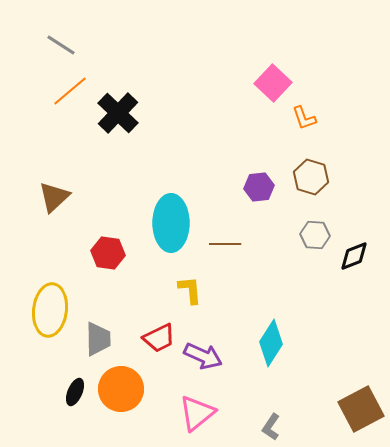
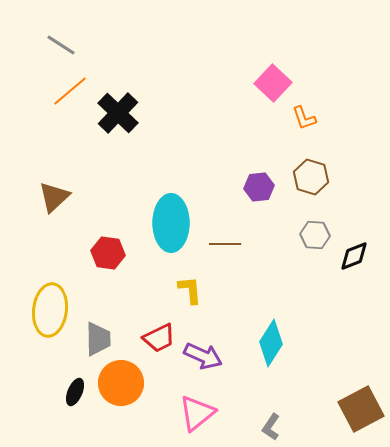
orange circle: moved 6 px up
